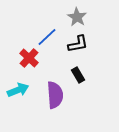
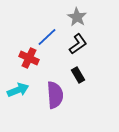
black L-shape: rotated 25 degrees counterclockwise
red cross: rotated 18 degrees counterclockwise
